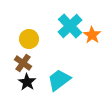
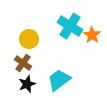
cyan cross: rotated 15 degrees counterclockwise
black star: moved 2 px down; rotated 18 degrees clockwise
